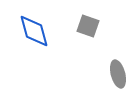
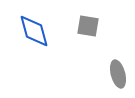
gray square: rotated 10 degrees counterclockwise
